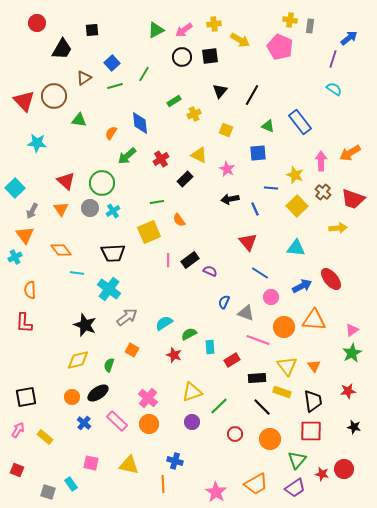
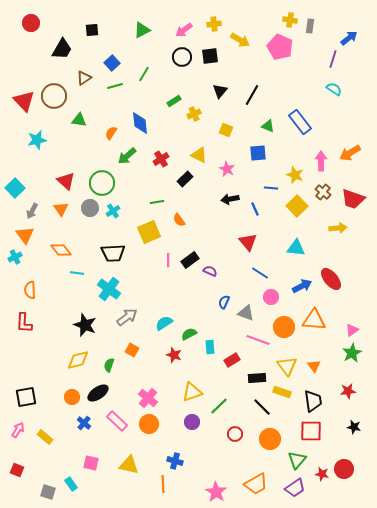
red circle at (37, 23): moved 6 px left
green triangle at (156, 30): moved 14 px left
cyan star at (37, 143): moved 3 px up; rotated 18 degrees counterclockwise
